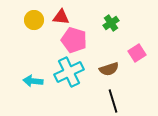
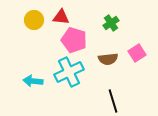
brown semicircle: moved 1 px left, 10 px up; rotated 12 degrees clockwise
